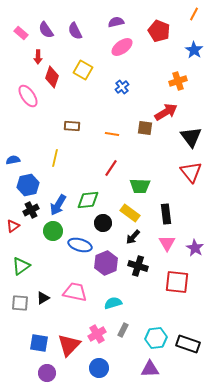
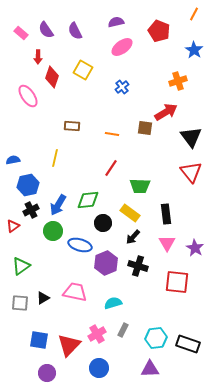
blue square at (39, 343): moved 3 px up
